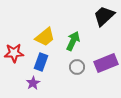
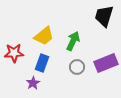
black trapezoid: rotated 30 degrees counterclockwise
yellow trapezoid: moved 1 px left, 1 px up
blue rectangle: moved 1 px right, 1 px down
